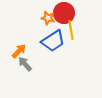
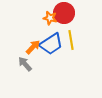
orange star: moved 2 px right
yellow line: moved 10 px down
blue trapezoid: moved 2 px left, 3 px down
orange arrow: moved 14 px right, 4 px up
